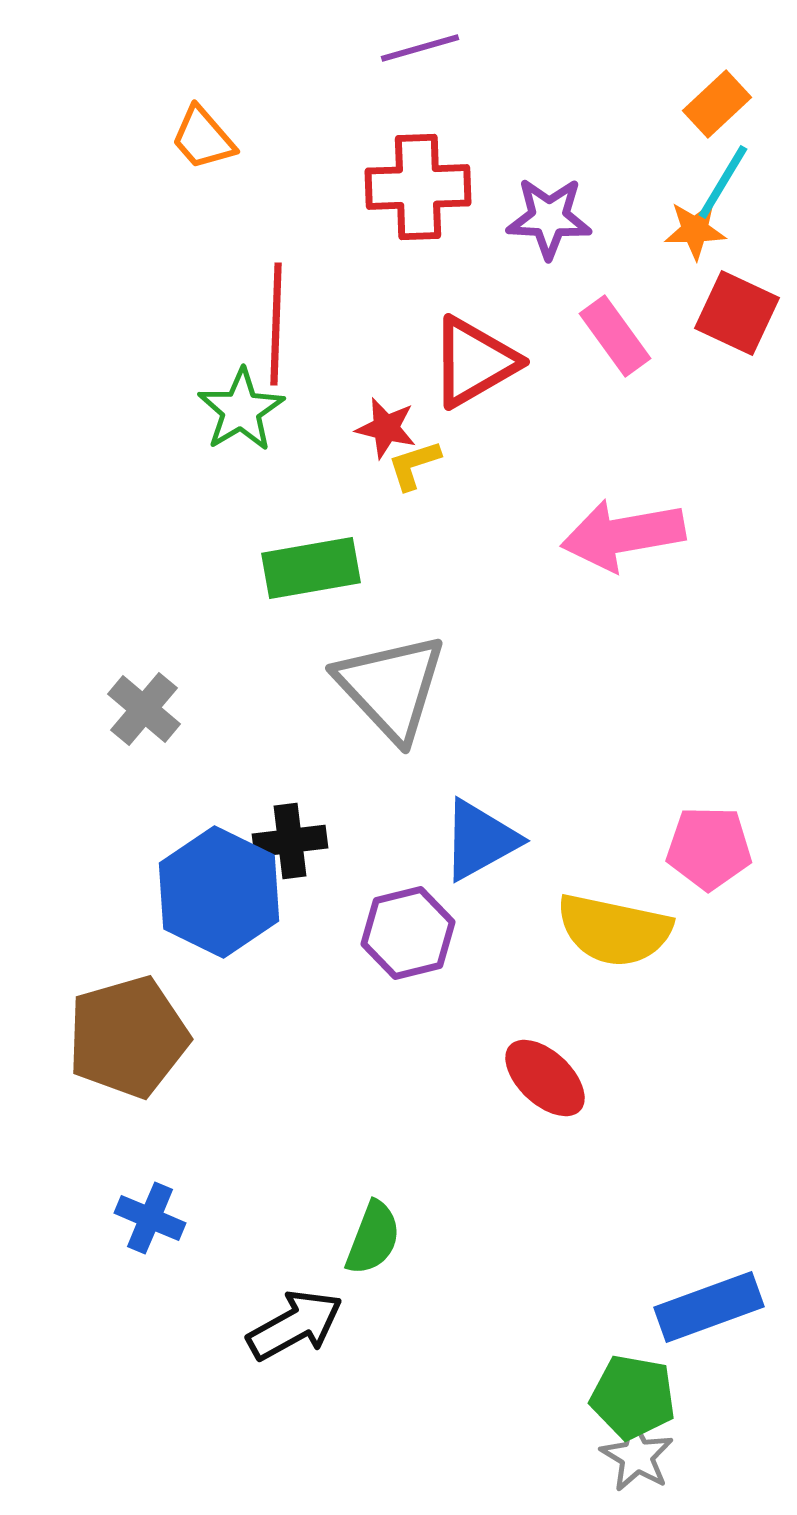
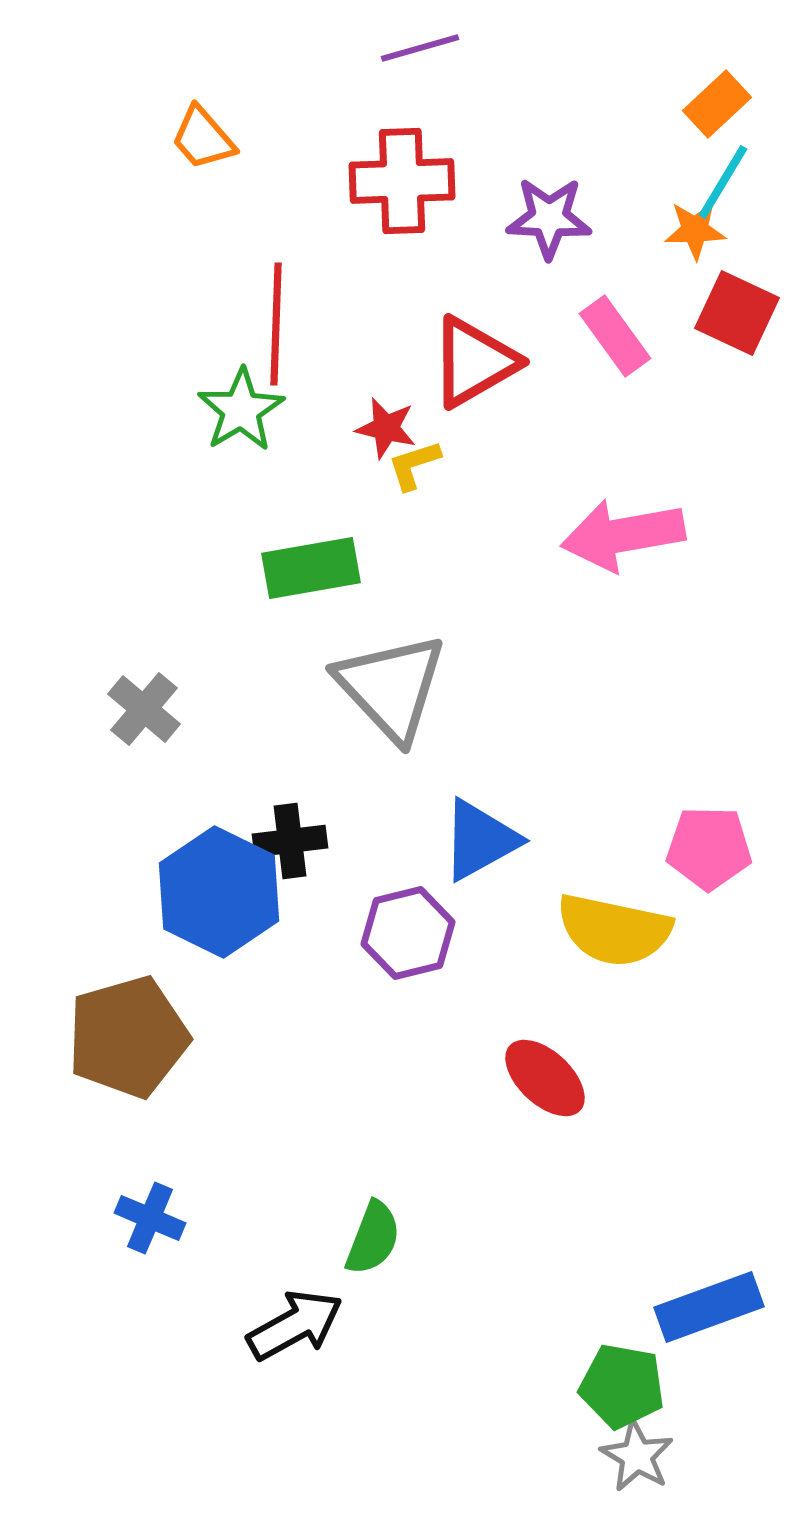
red cross: moved 16 px left, 6 px up
green pentagon: moved 11 px left, 11 px up
